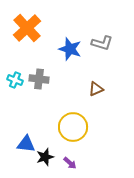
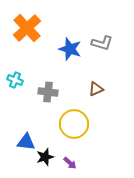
gray cross: moved 9 px right, 13 px down
yellow circle: moved 1 px right, 3 px up
blue triangle: moved 2 px up
